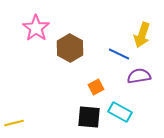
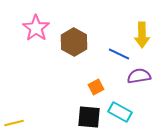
yellow arrow: rotated 20 degrees counterclockwise
brown hexagon: moved 4 px right, 6 px up
